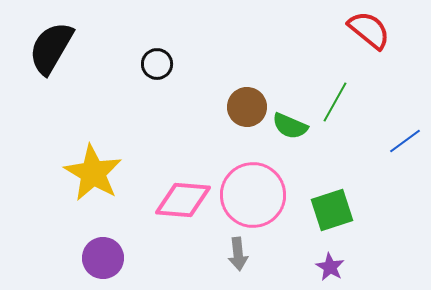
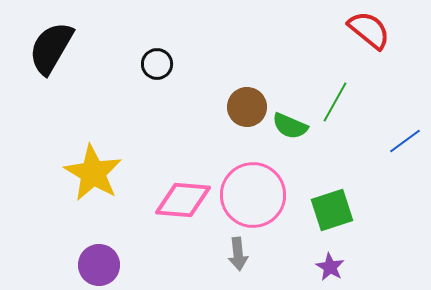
purple circle: moved 4 px left, 7 px down
